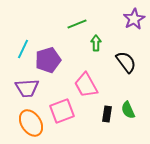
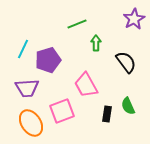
green semicircle: moved 4 px up
